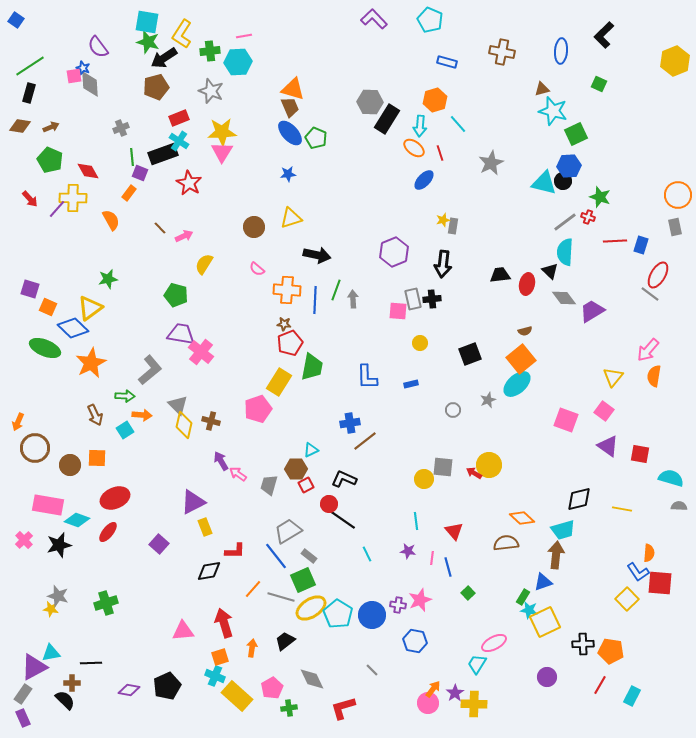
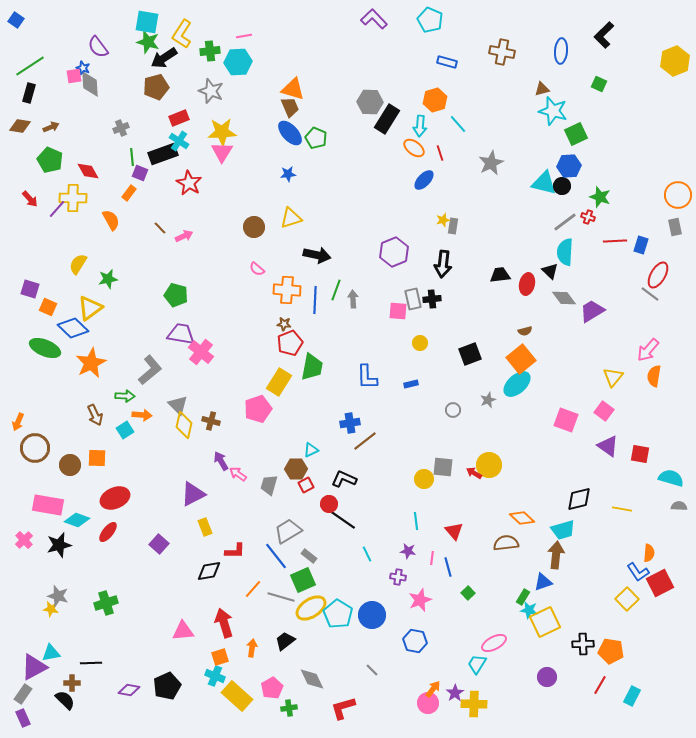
black circle at (563, 181): moved 1 px left, 5 px down
yellow semicircle at (204, 264): moved 126 px left
purple triangle at (193, 502): moved 8 px up
red square at (660, 583): rotated 32 degrees counterclockwise
purple cross at (398, 605): moved 28 px up
